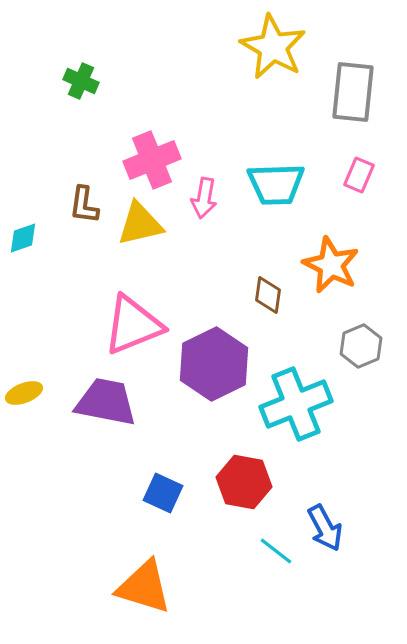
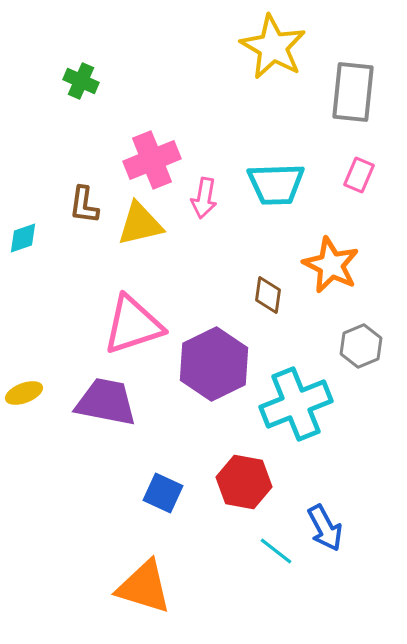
pink triangle: rotated 4 degrees clockwise
